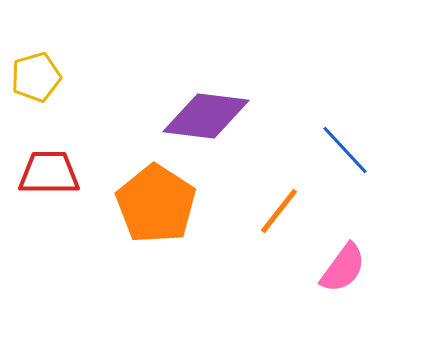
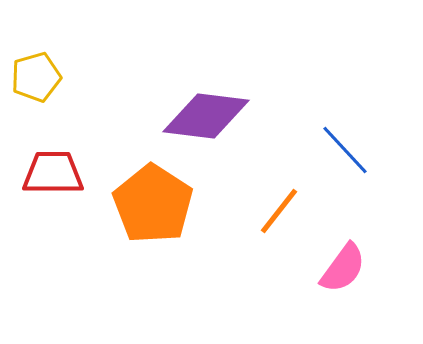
red trapezoid: moved 4 px right
orange pentagon: moved 3 px left
